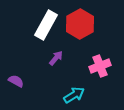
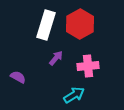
white rectangle: rotated 12 degrees counterclockwise
pink cross: moved 12 px left; rotated 15 degrees clockwise
purple semicircle: moved 2 px right, 4 px up
